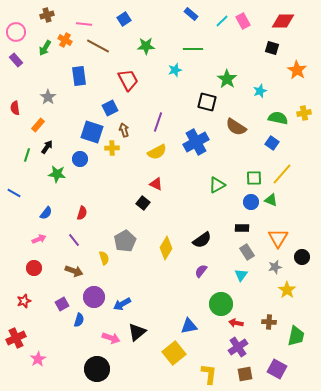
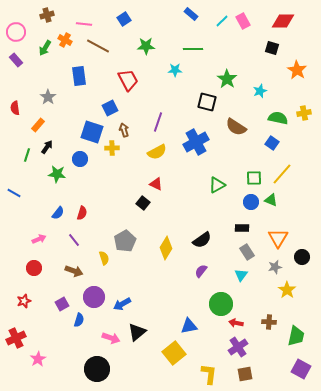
cyan star at (175, 70): rotated 16 degrees clockwise
blue semicircle at (46, 213): moved 12 px right
purple square at (277, 369): moved 24 px right
